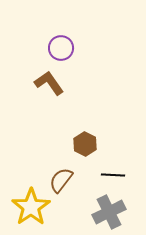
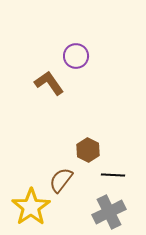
purple circle: moved 15 px right, 8 px down
brown hexagon: moved 3 px right, 6 px down
